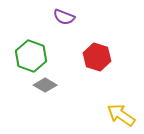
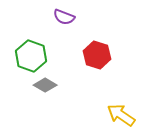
red hexagon: moved 2 px up
